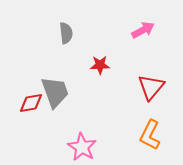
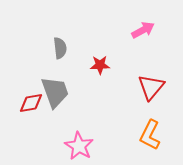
gray semicircle: moved 6 px left, 15 px down
pink star: moved 3 px left, 1 px up
